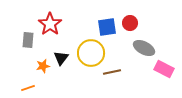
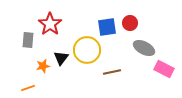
yellow circle: moved 4 px left, 3 px up
